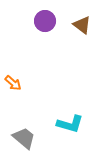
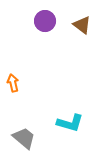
orange arrow: rotated 144 degrees counterclockwise
cyan L-shape: moved 1 px up
